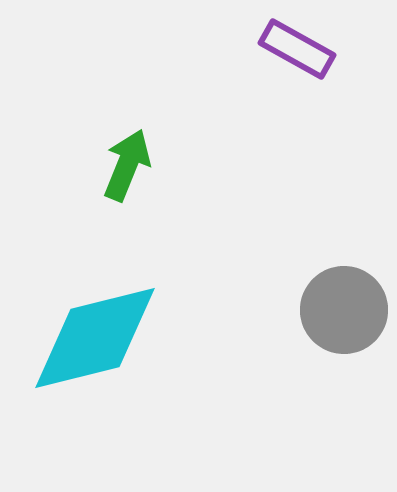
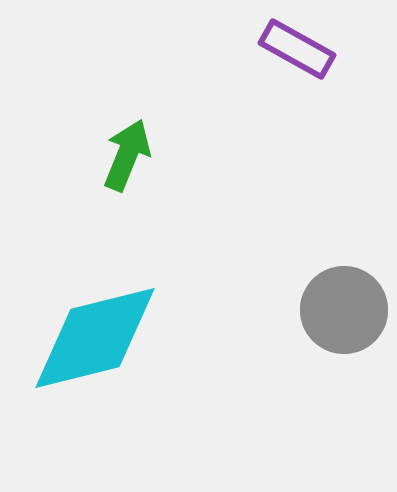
green arrow: moved 10 px up
